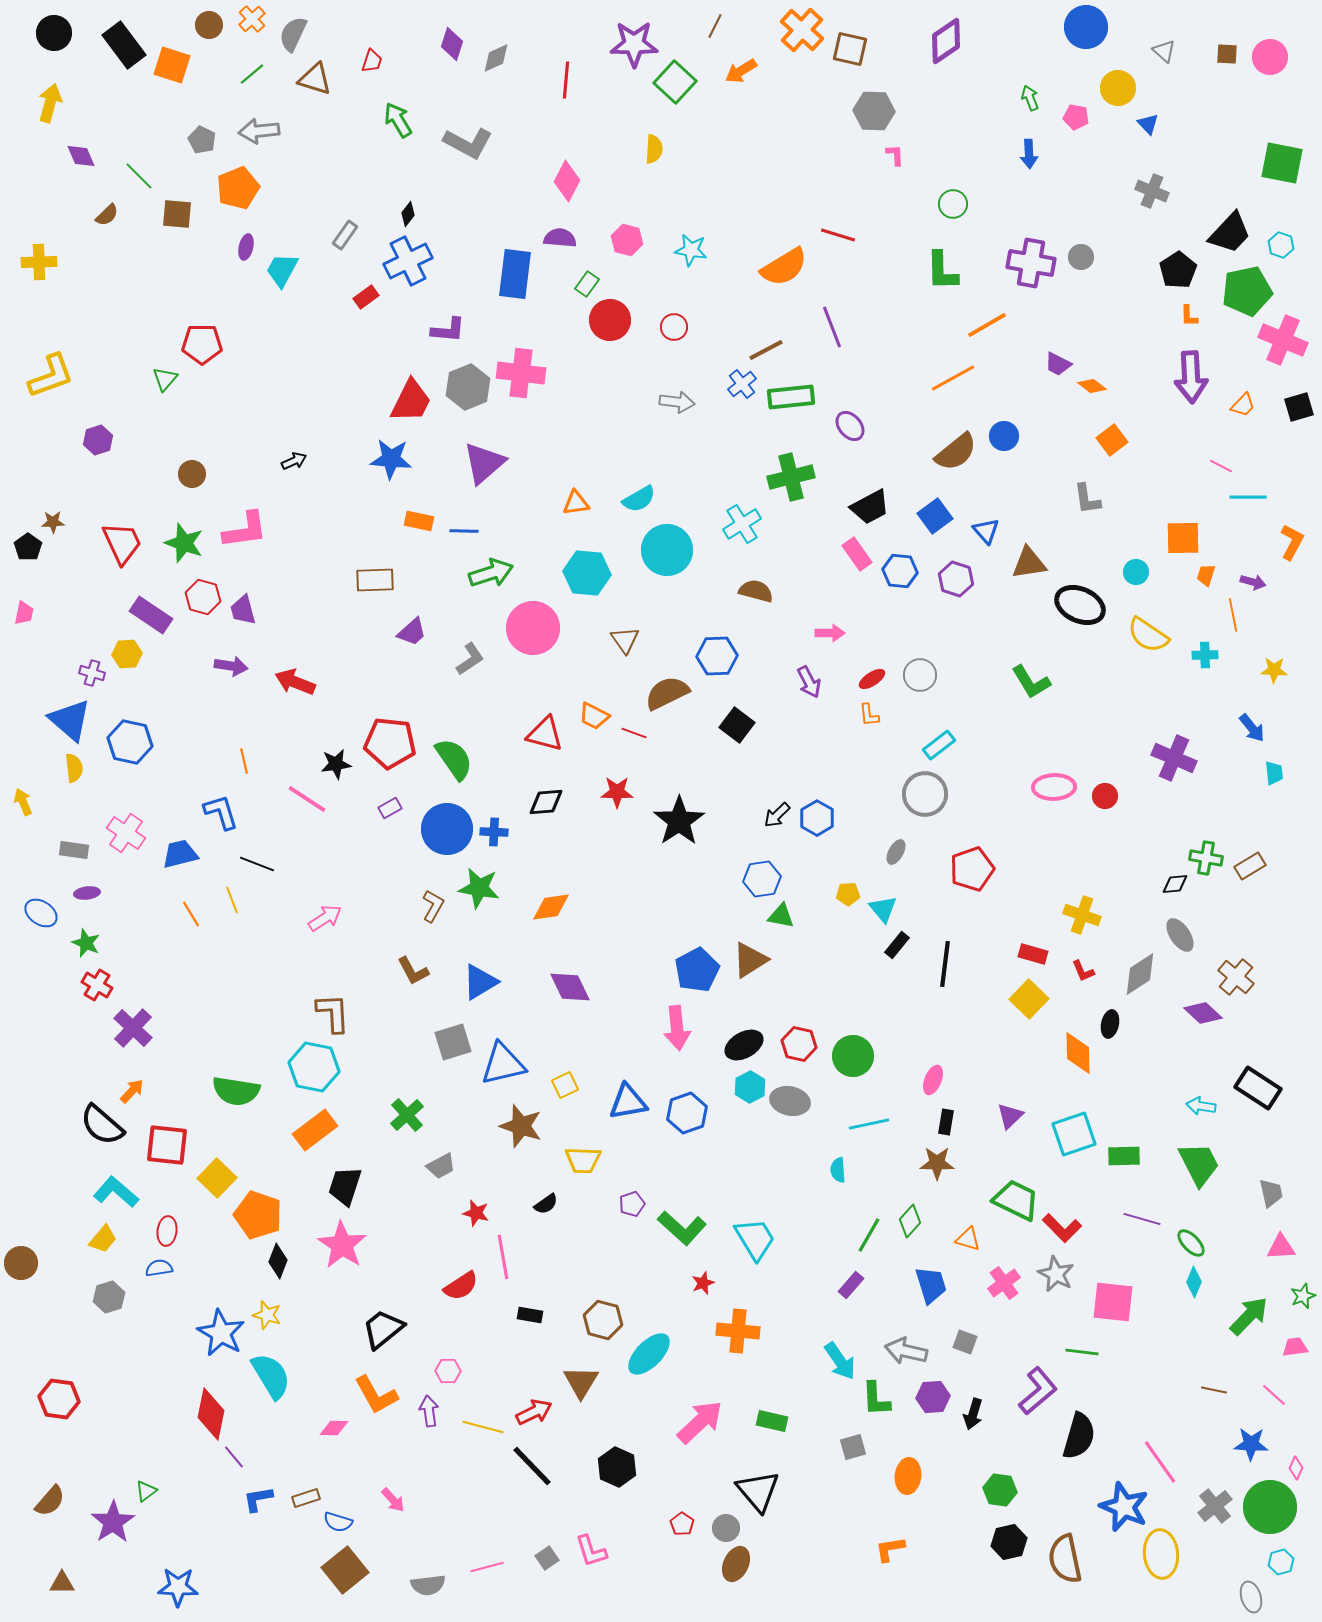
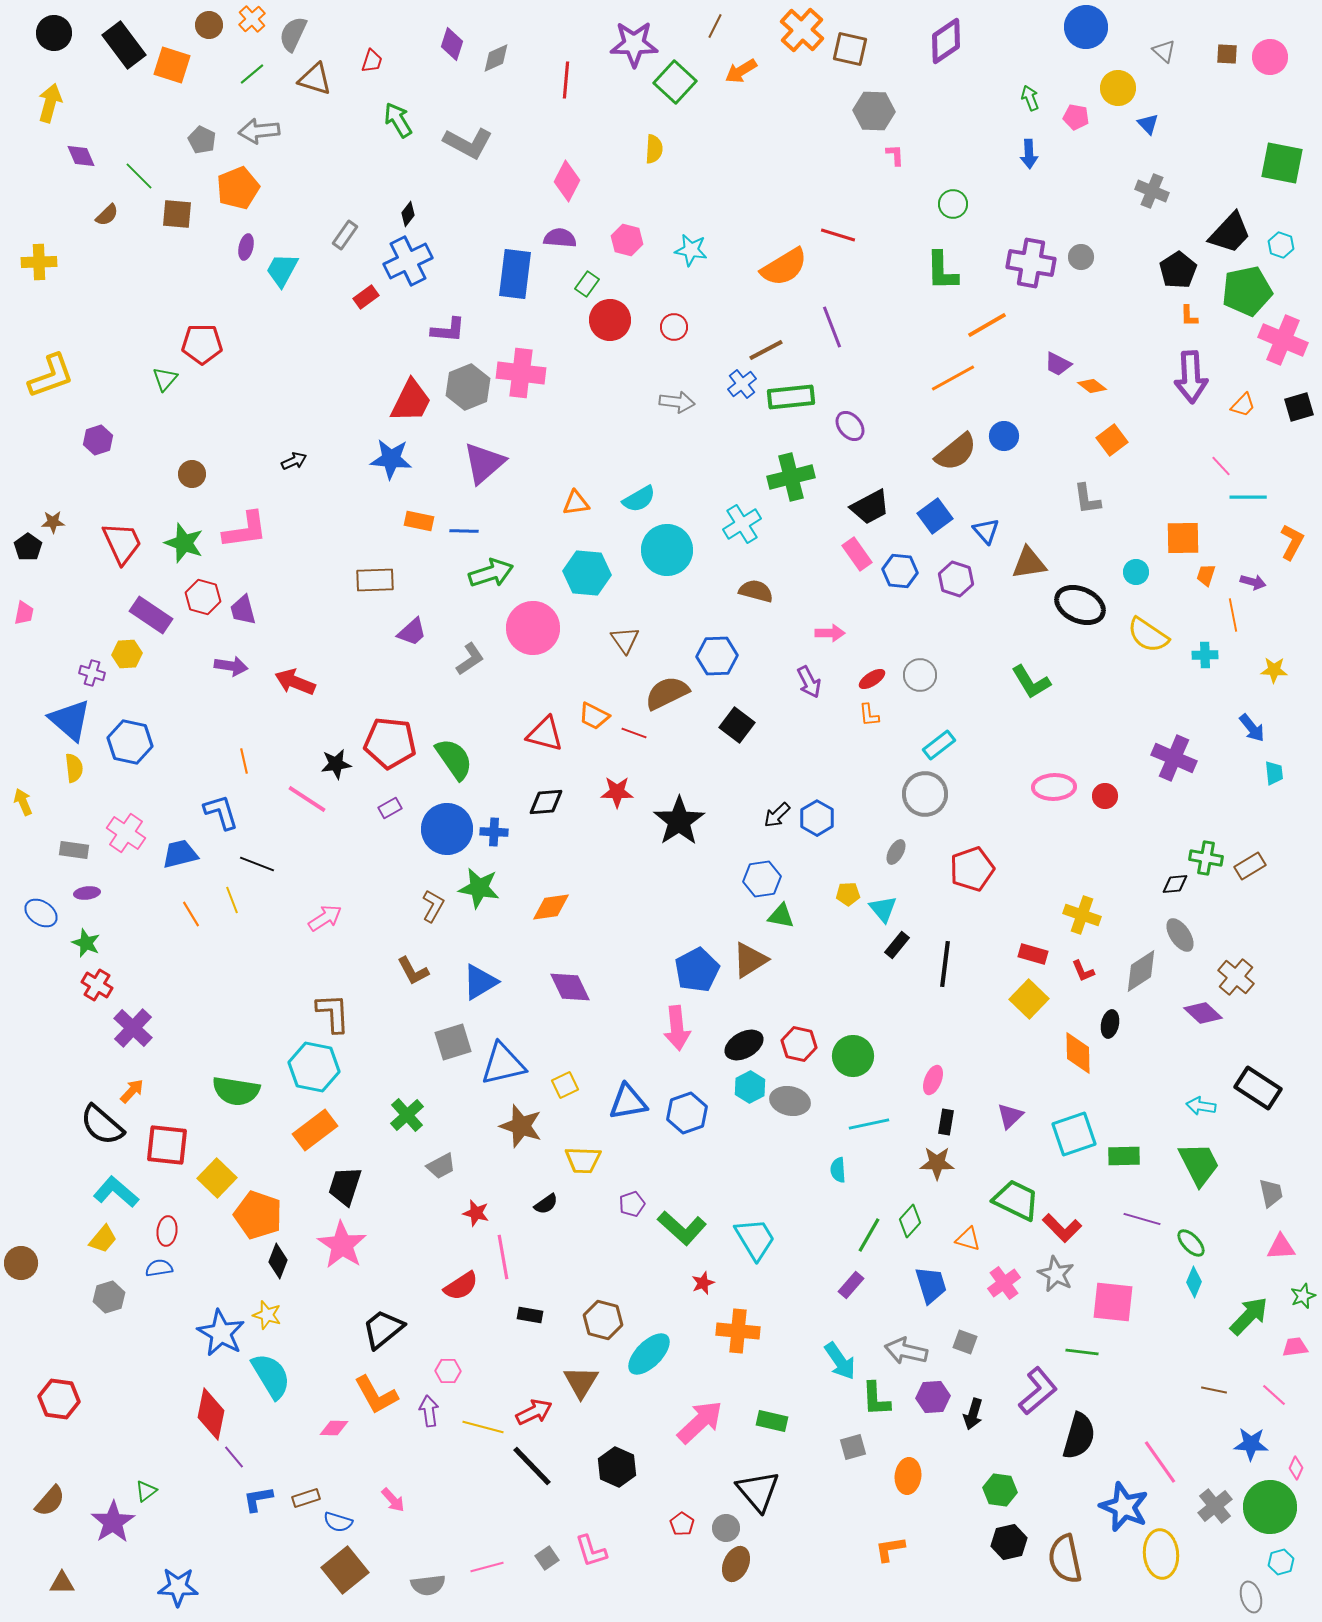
pink line at (1221, 466): rotated 20 degrees clockwise
gray diamond at (1140, 974): moved 1 px right, 3 px up
